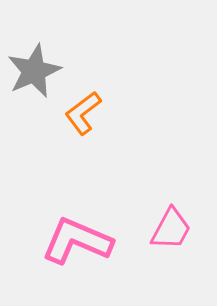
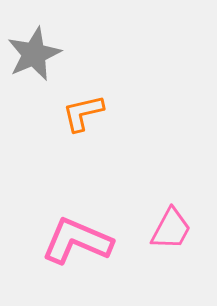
gray star: moved 17 px up
orange L-shape: rotated 24 degrees clockwise
